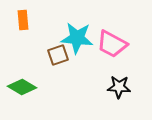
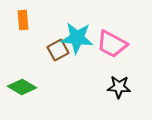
brown square: moved 5 px up; rotated 10 degrees counterclockwise
